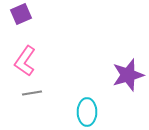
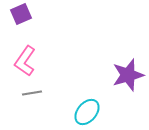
cyan ellipse: rotated 40 degrees clockwise
